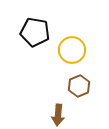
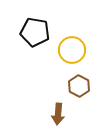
brown hexagon: rotated 10 degrees counterclockwise
brown arrow: moved 1 px up
